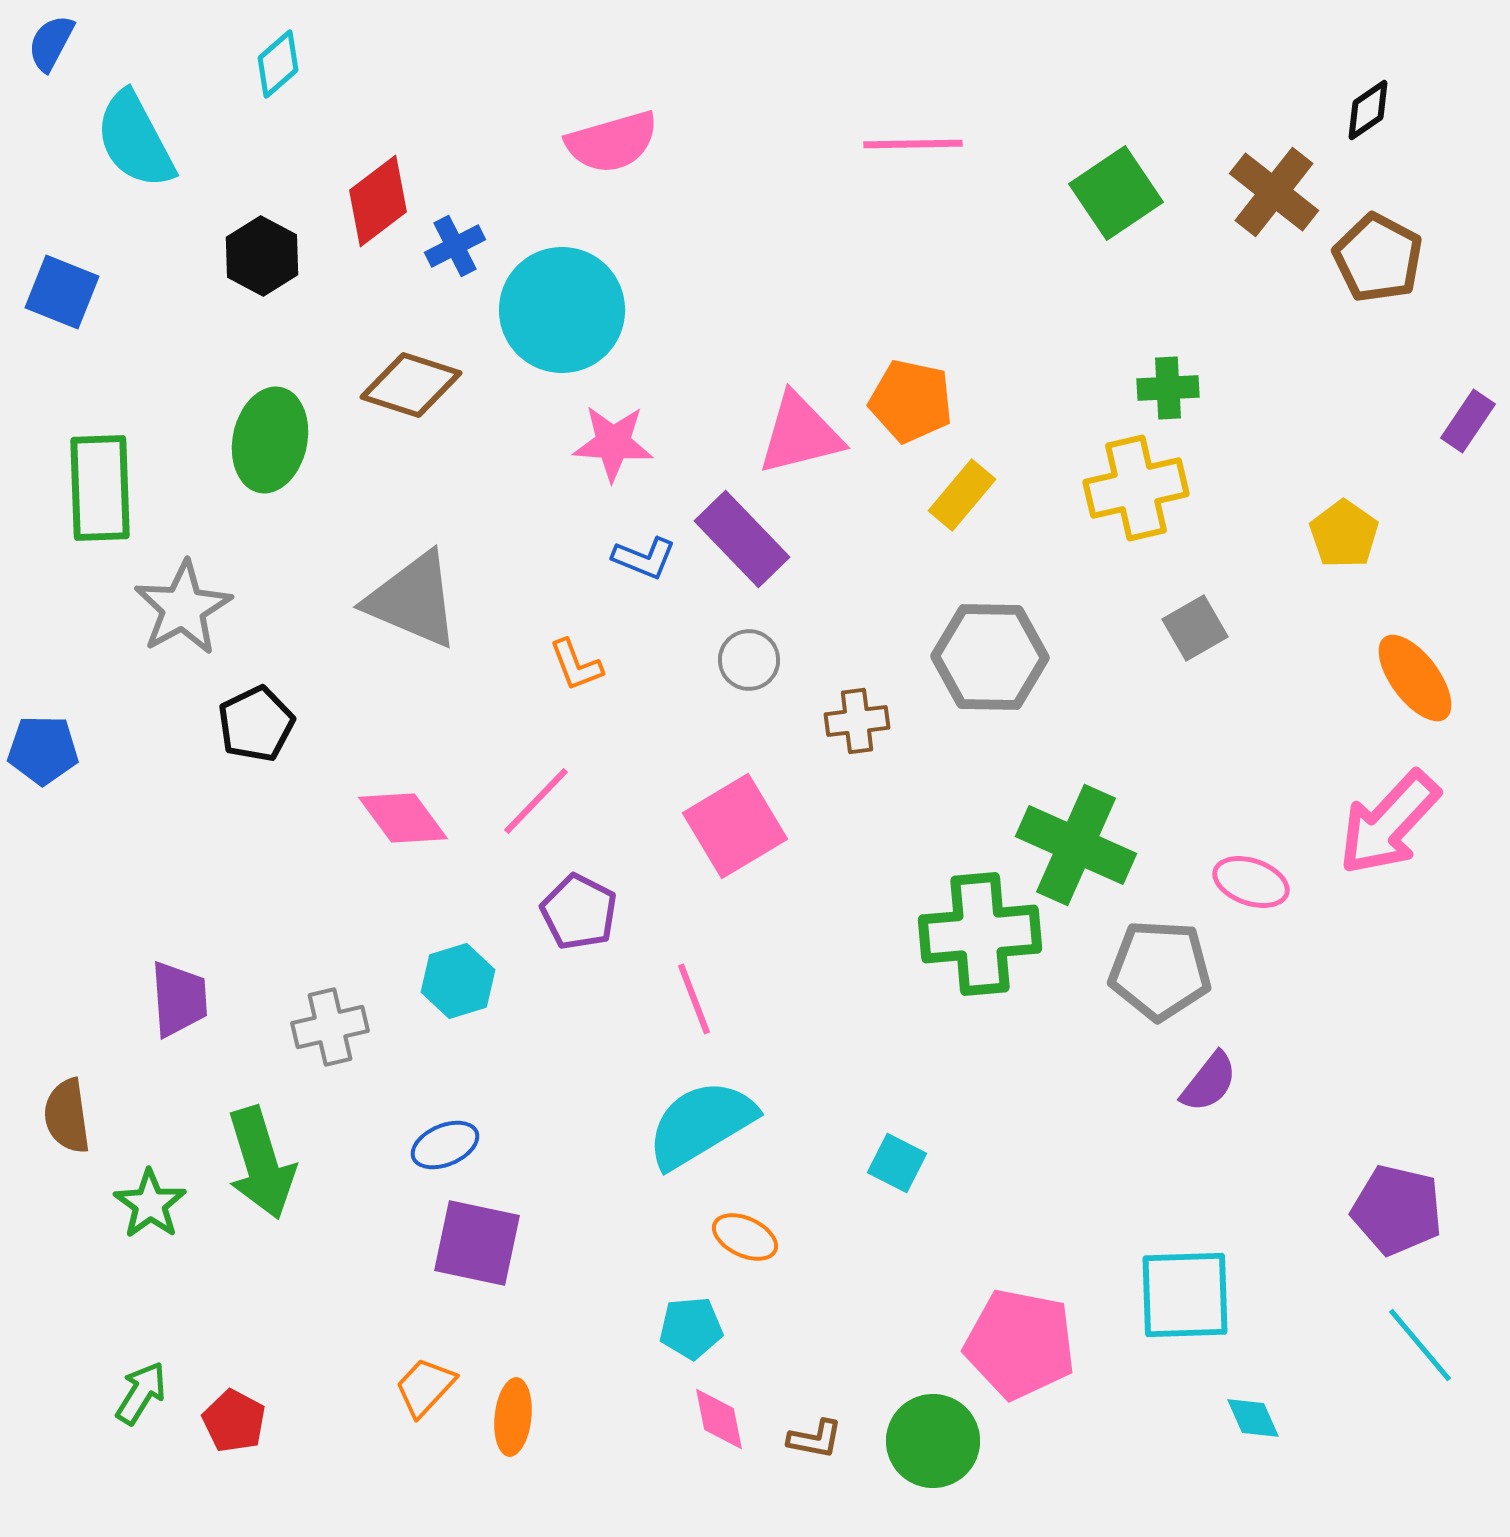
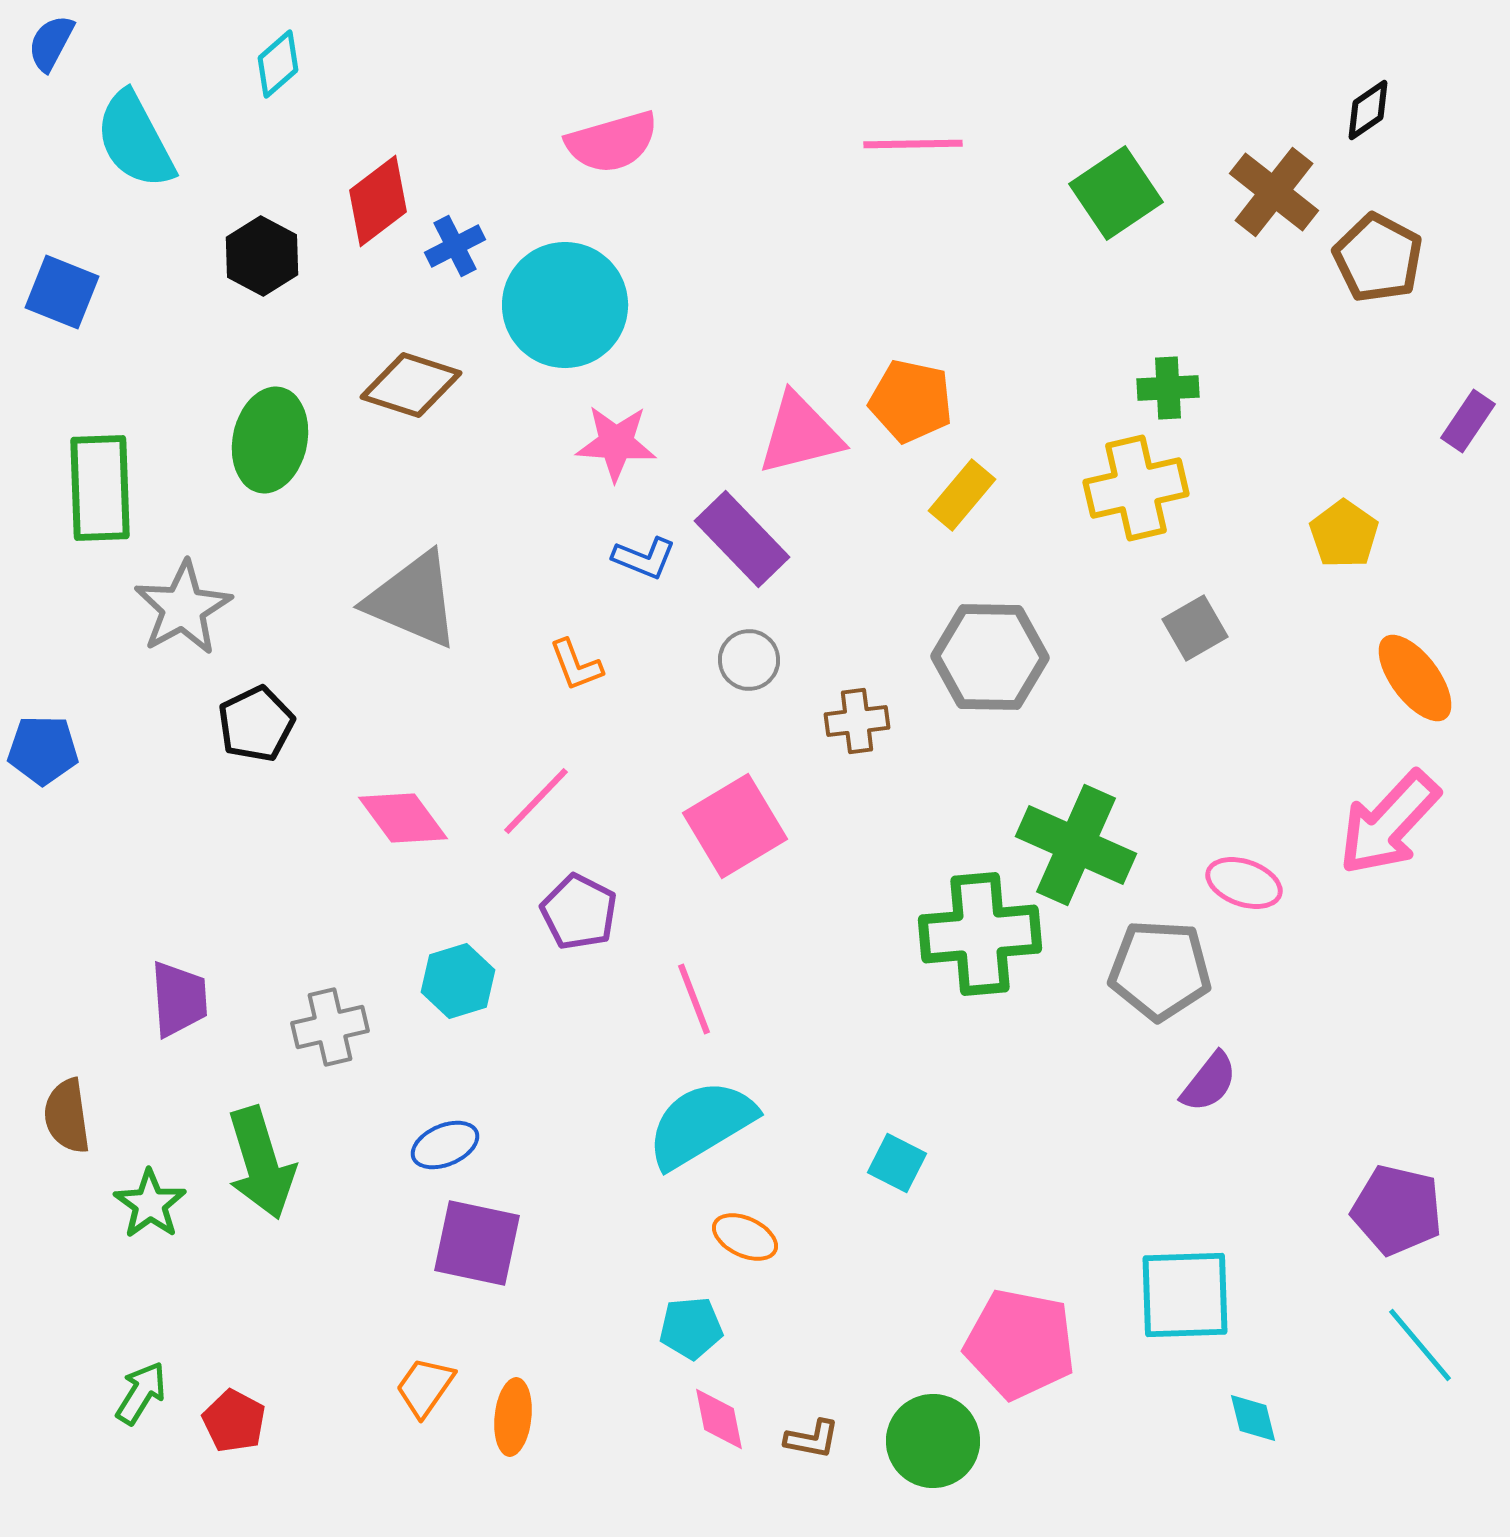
cyan circle at (562, 310): moved 3 px right, 5 px up
pink star at (613, 443): moved 3 px right
pink ellipse at (1251, 882): moved 7 px left, 1 px down
orange trapezoid at (425, 1387): rotated 8 degrees counterclockwise
cyan diamond at (1253, 1418): rotated 10 degrees clockwise
brown L-shape at (815, 1439): moved 3 px left
